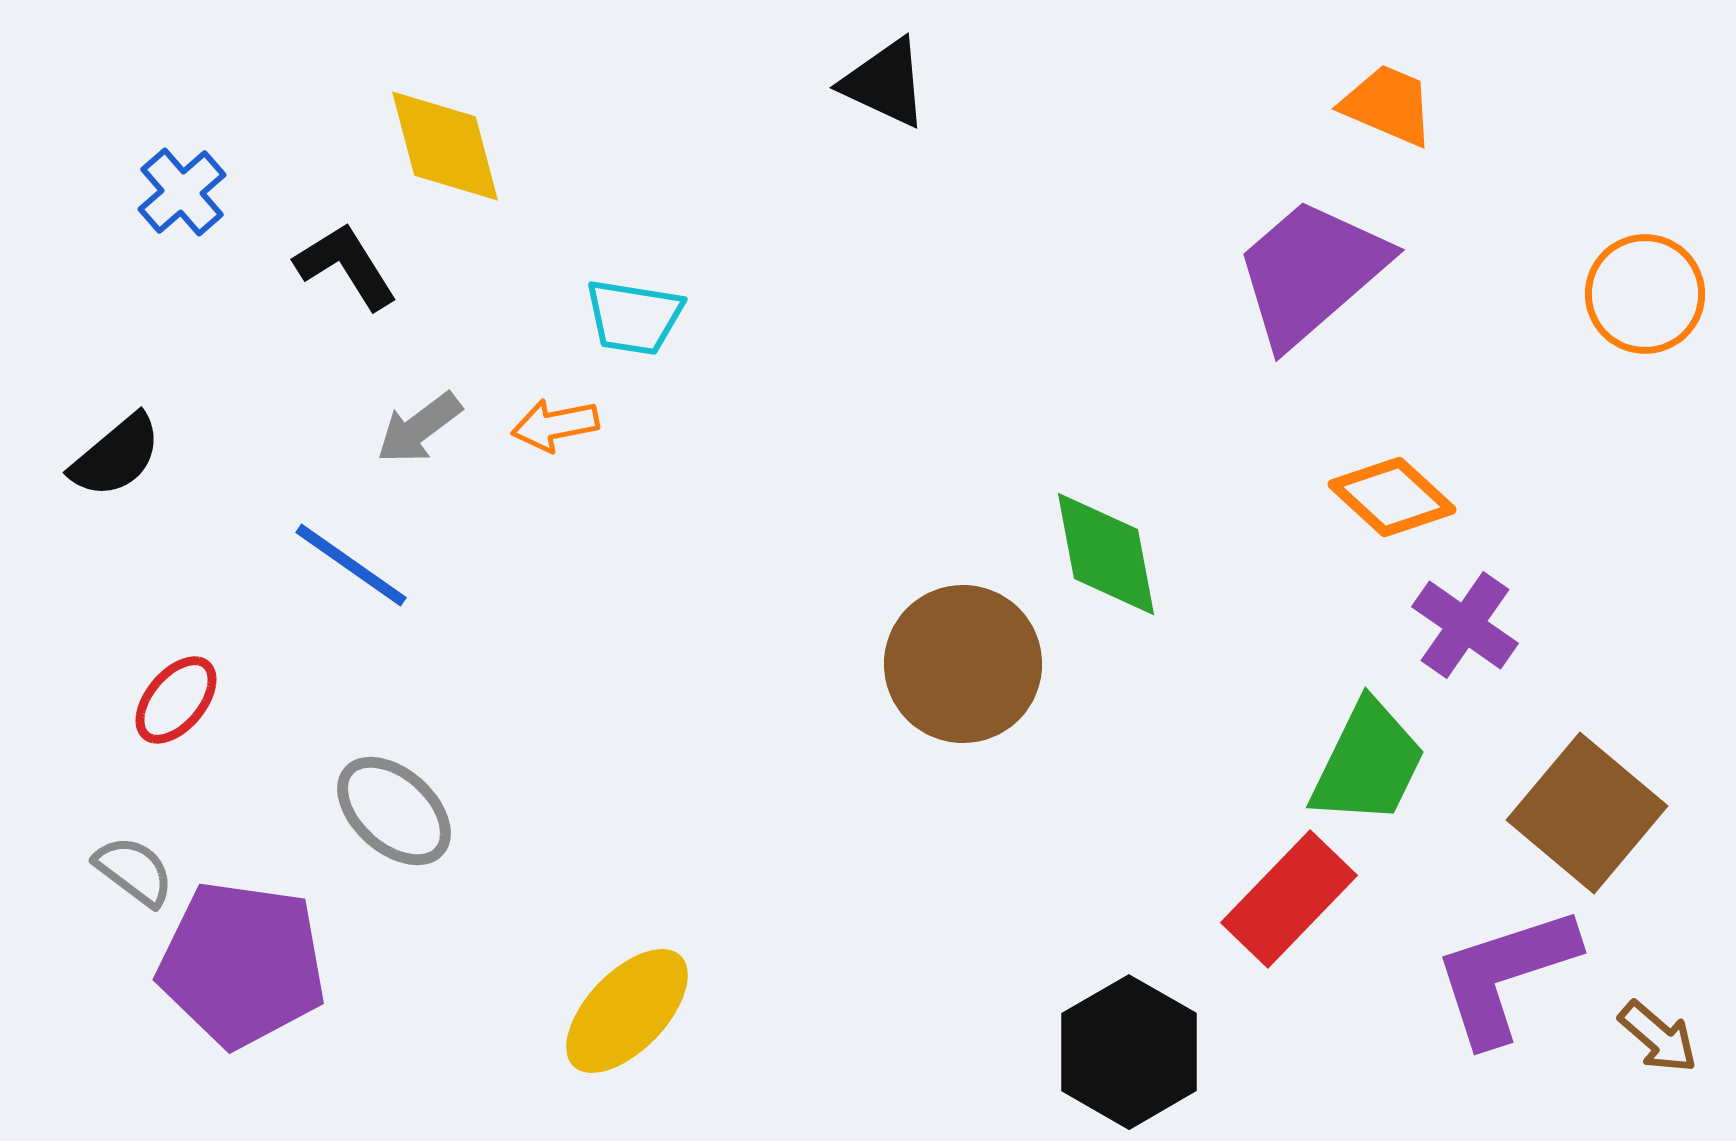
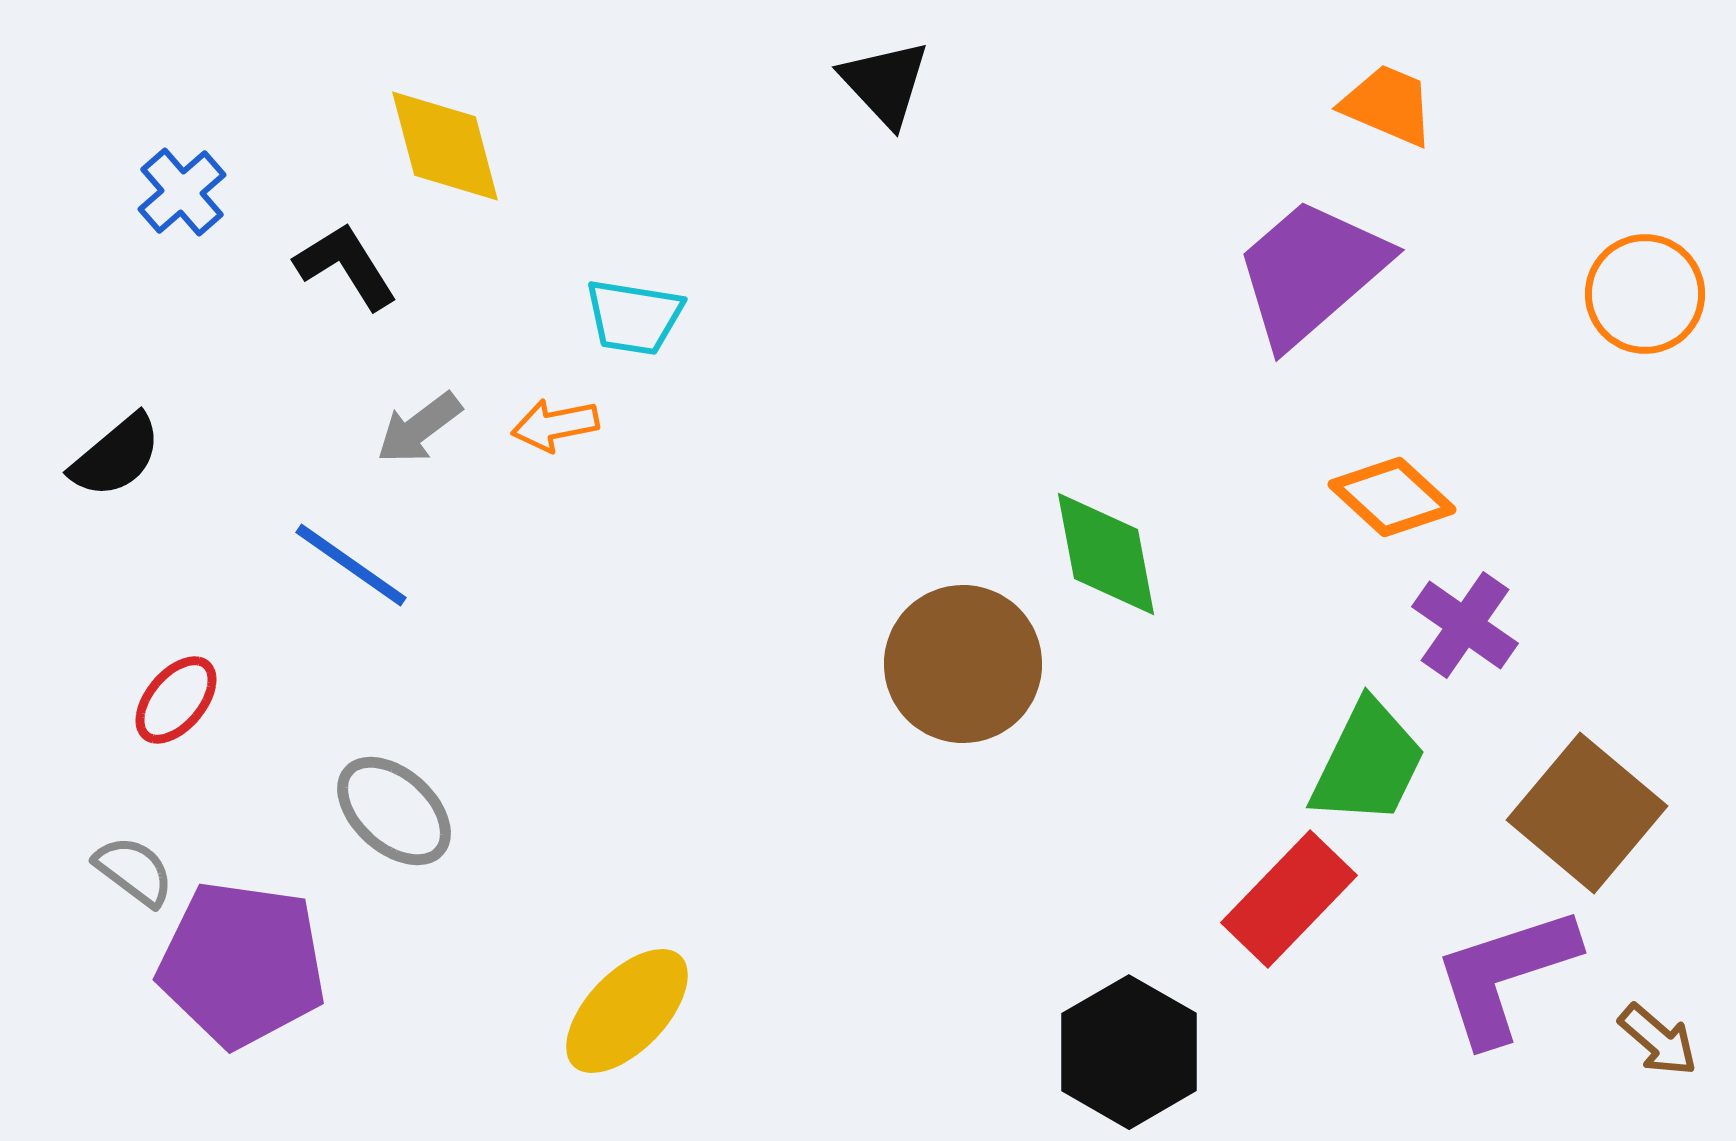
black triangle: rotated 22 degrees clockwise
brown arrow: moved 3 px down
